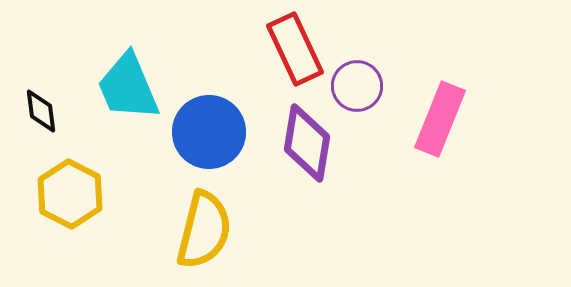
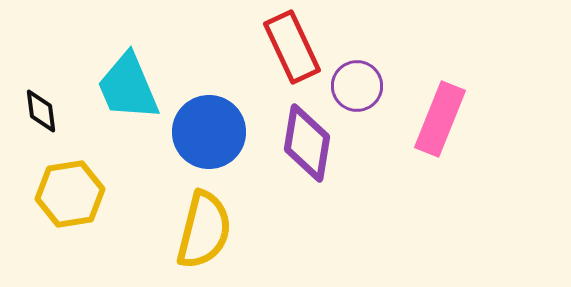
red rectangle: moved 3 px left, 2 px up
yellow hexagon: rotated 24 degrees clockwise
